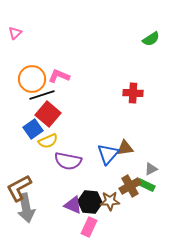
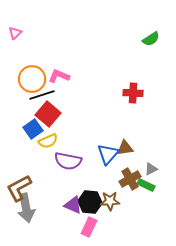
brown cross: moved 7 px up
